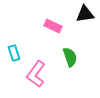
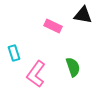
black triangle: moved 2 px left, 1 px down; rotated 18 degrees clockwise
green semicircle: moved 3 px right, 10 px down
